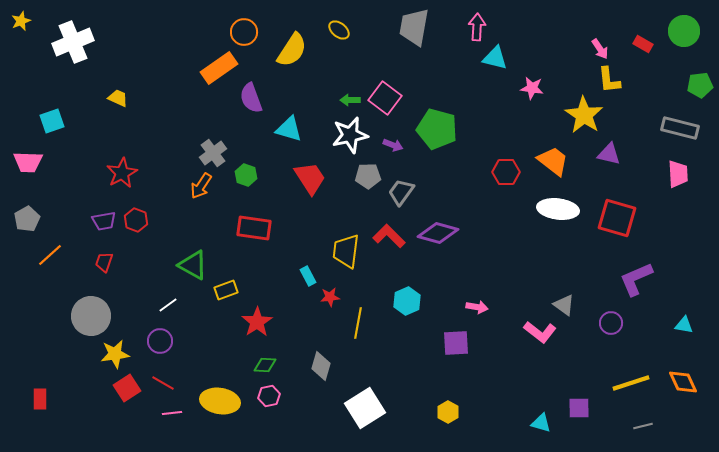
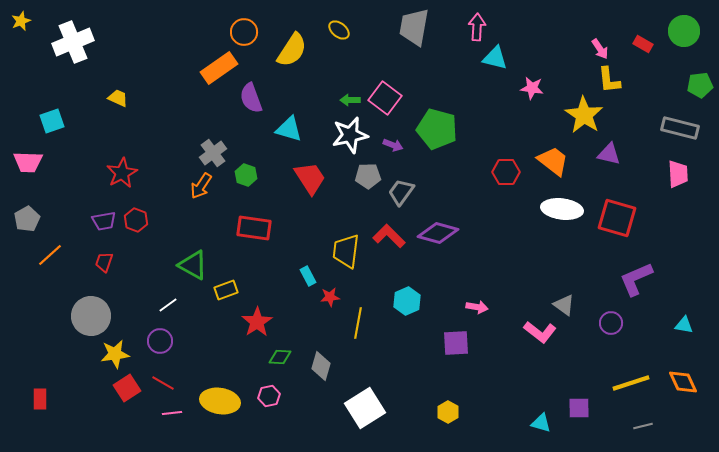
white ellipse at (558, 209): moved 4 px right
green diamond at (265, 365): moved 15 px right, 8 px up
